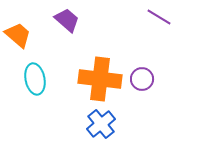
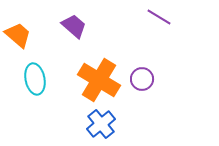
purple trapezoid: moved 7 px right, 6 px down
orange cross: moved 1 px left, 1 px down; rotated 24 degrees clockwise
